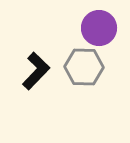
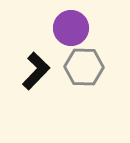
purple circle: moved 28 px left
